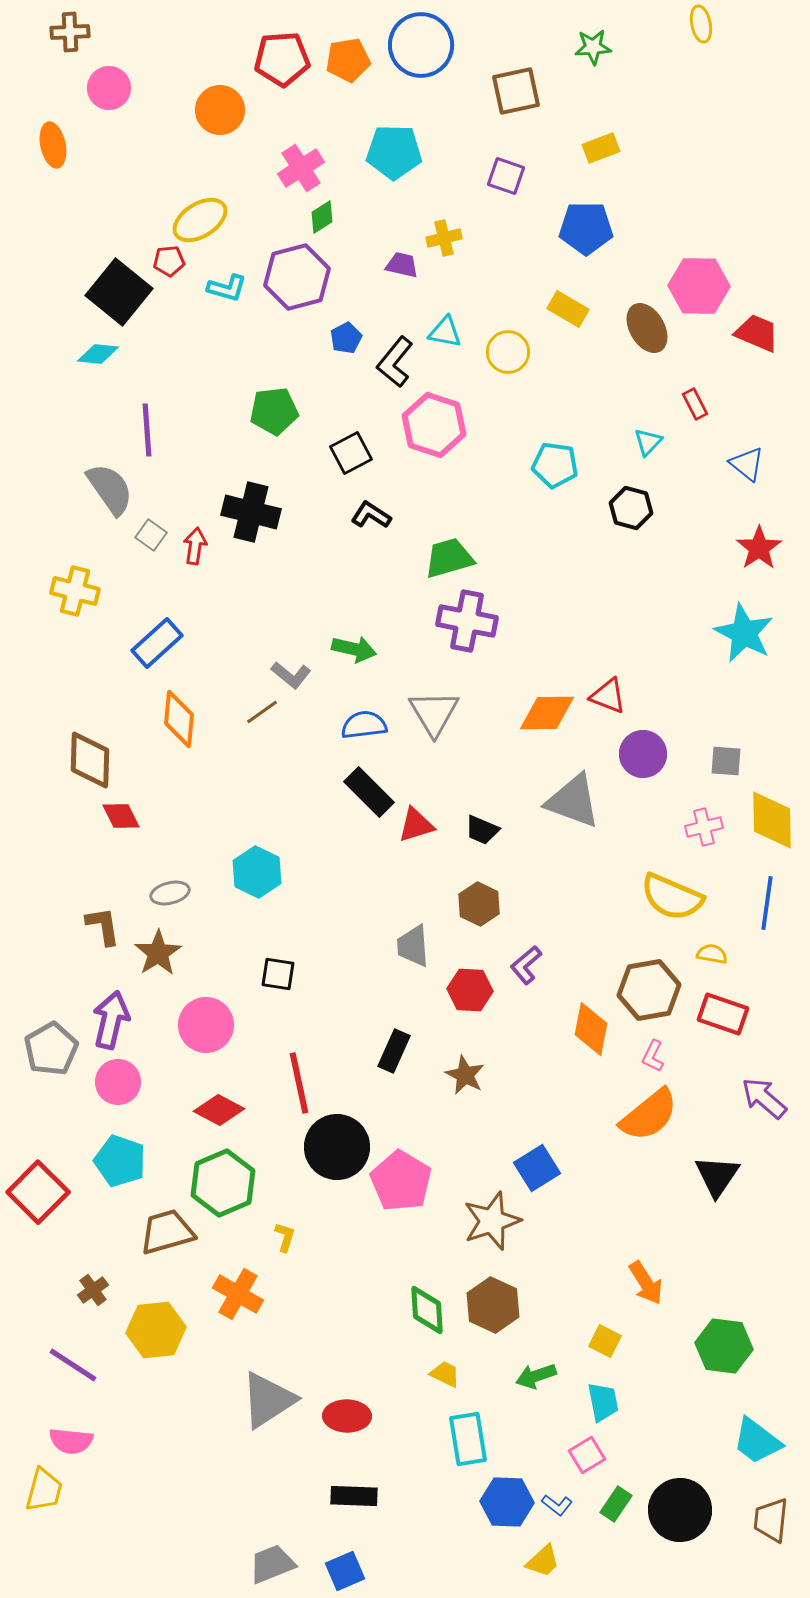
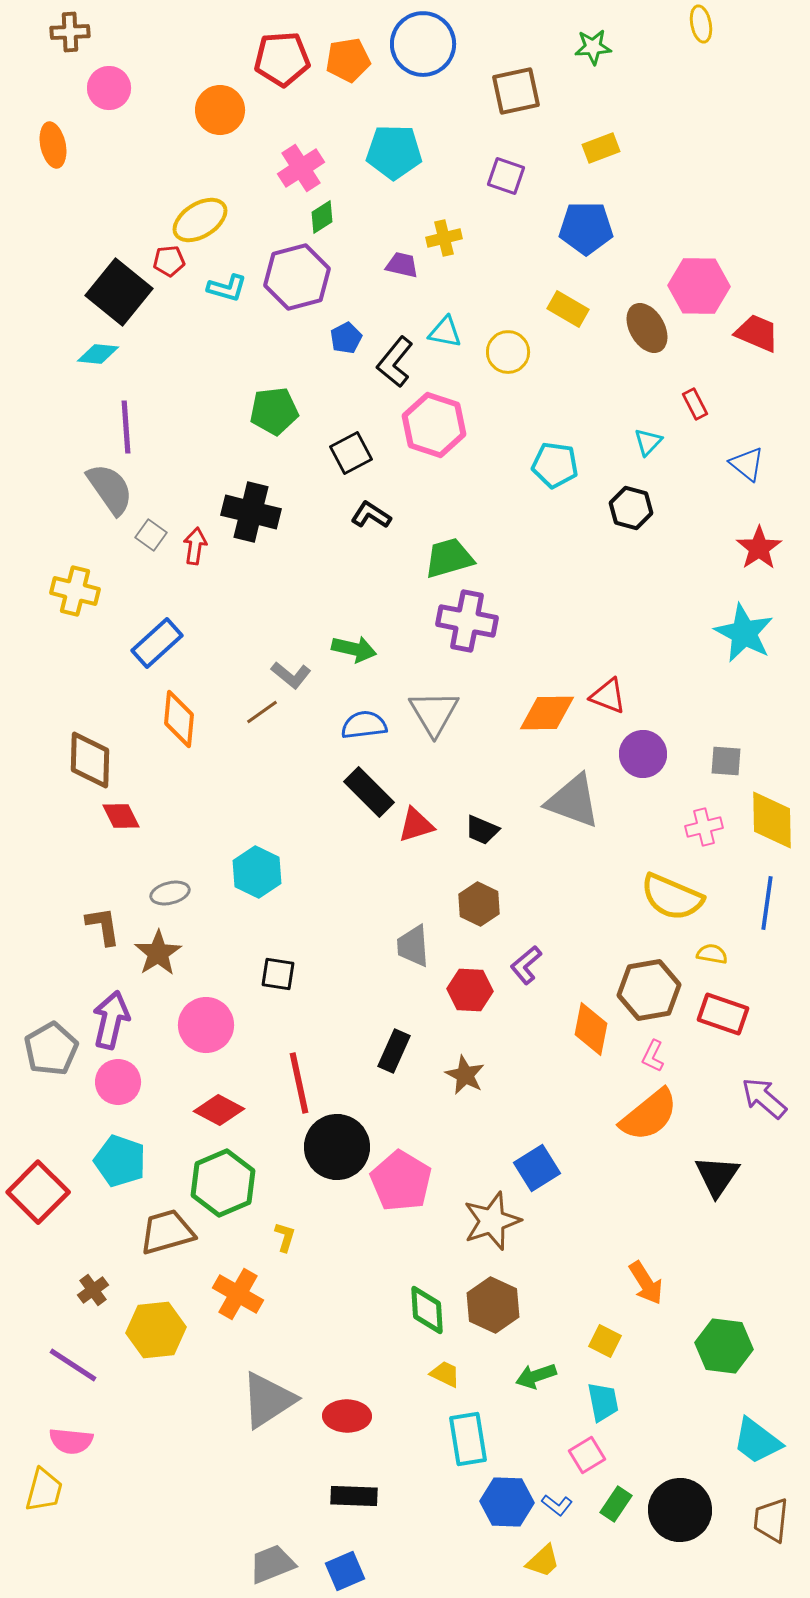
blue circle at (421, 45): moved 2 px right, 1 px up
purple line at (147, 430): moved 21 px left, 3 px up
